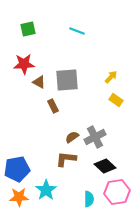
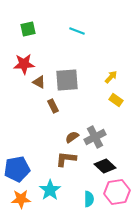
cyan star: moved 4 px right
orange star: moved 2 px right, 2 px down
